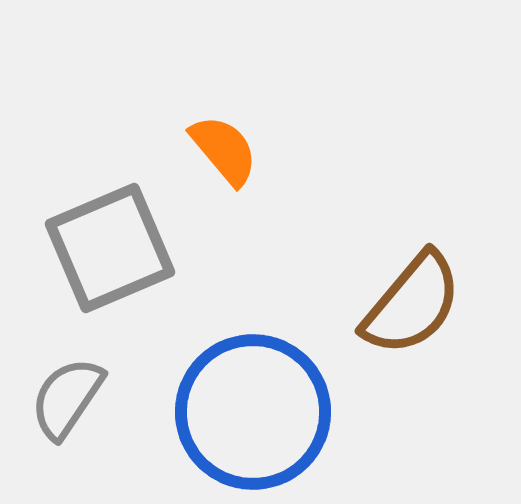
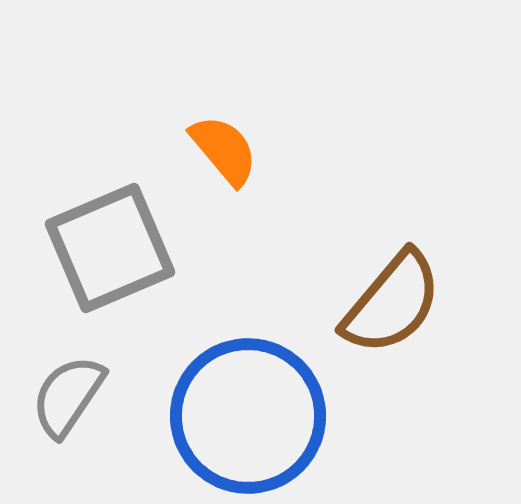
brown semicircle: moved 20 px left, 1 px up
gray semicircle: moved 1 px right, 2 px up
blue circle: moved 5 px left, 4 px down
